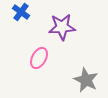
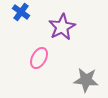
purple star: rotated 24 degrees counterclockwise
gray star: rotated 20 degrees counterclockwise
